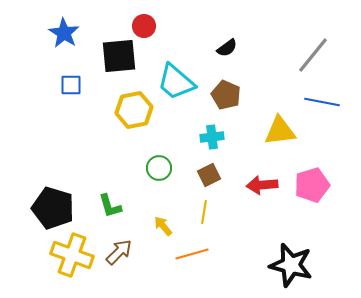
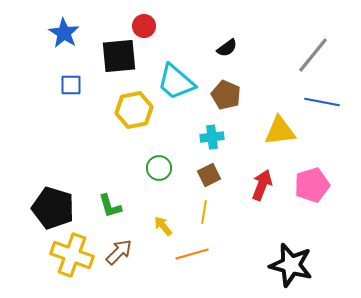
red arrow: rotated 116 degrees clockwise
